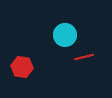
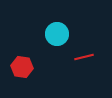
cyan circle: moved 8 px left, 1 px up
